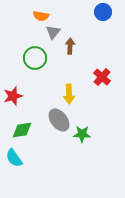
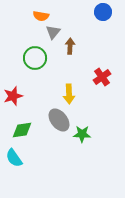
red cross: rotated 12 degrees clockwise
